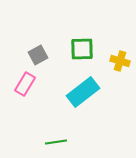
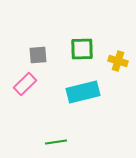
gray square: rotated 24 degrees clockwise
yellow cross: moved 2 px left
pink rectangle: rotated 15 degrees clockwise
cyan rectangle: rotated 24 degrees clockwise
